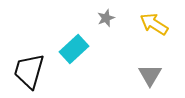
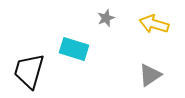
yellow arrow: rotated 16 degrees counterclockwise
cyan rectangle: rotated 60 degrees clockwise
gray triangle: rotated 25 degrees clockwise
